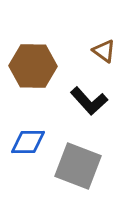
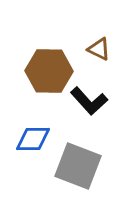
brown triangle: moved 5 px left, 2 px up; rotated 10 degrees counterclockwise
brown hexagon: moved 16 px right, 5 px down
blue diamond: moved 5 px right, 3 px up
